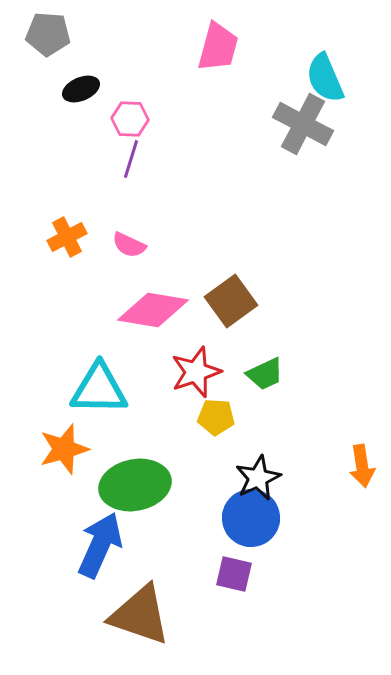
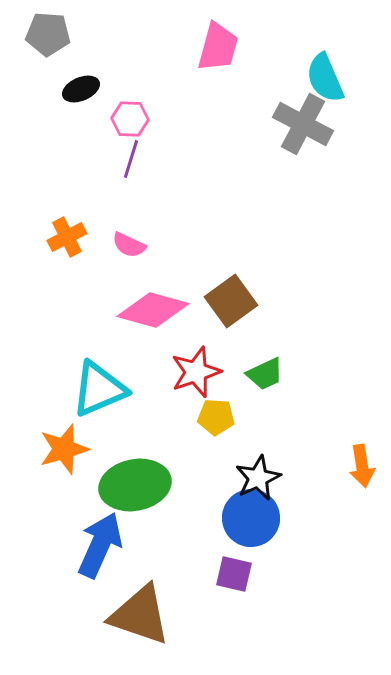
pink diamond: rotated 6 degrees clockwise
cyan triangle: rotated 24 degrees counterclockwise
